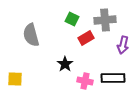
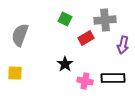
green square: moved 7 px left
gray semicircle: moved 11 px left; rotated 35 degrees clockwise
yellow square: moved 6 px up
